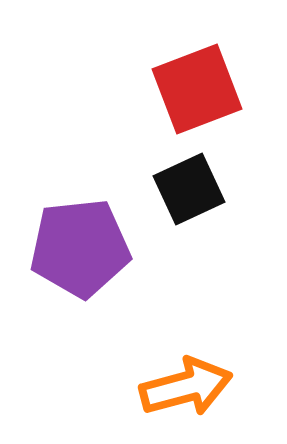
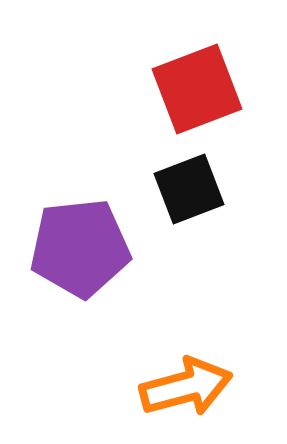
black square: rotated 4 degrees clockwise
